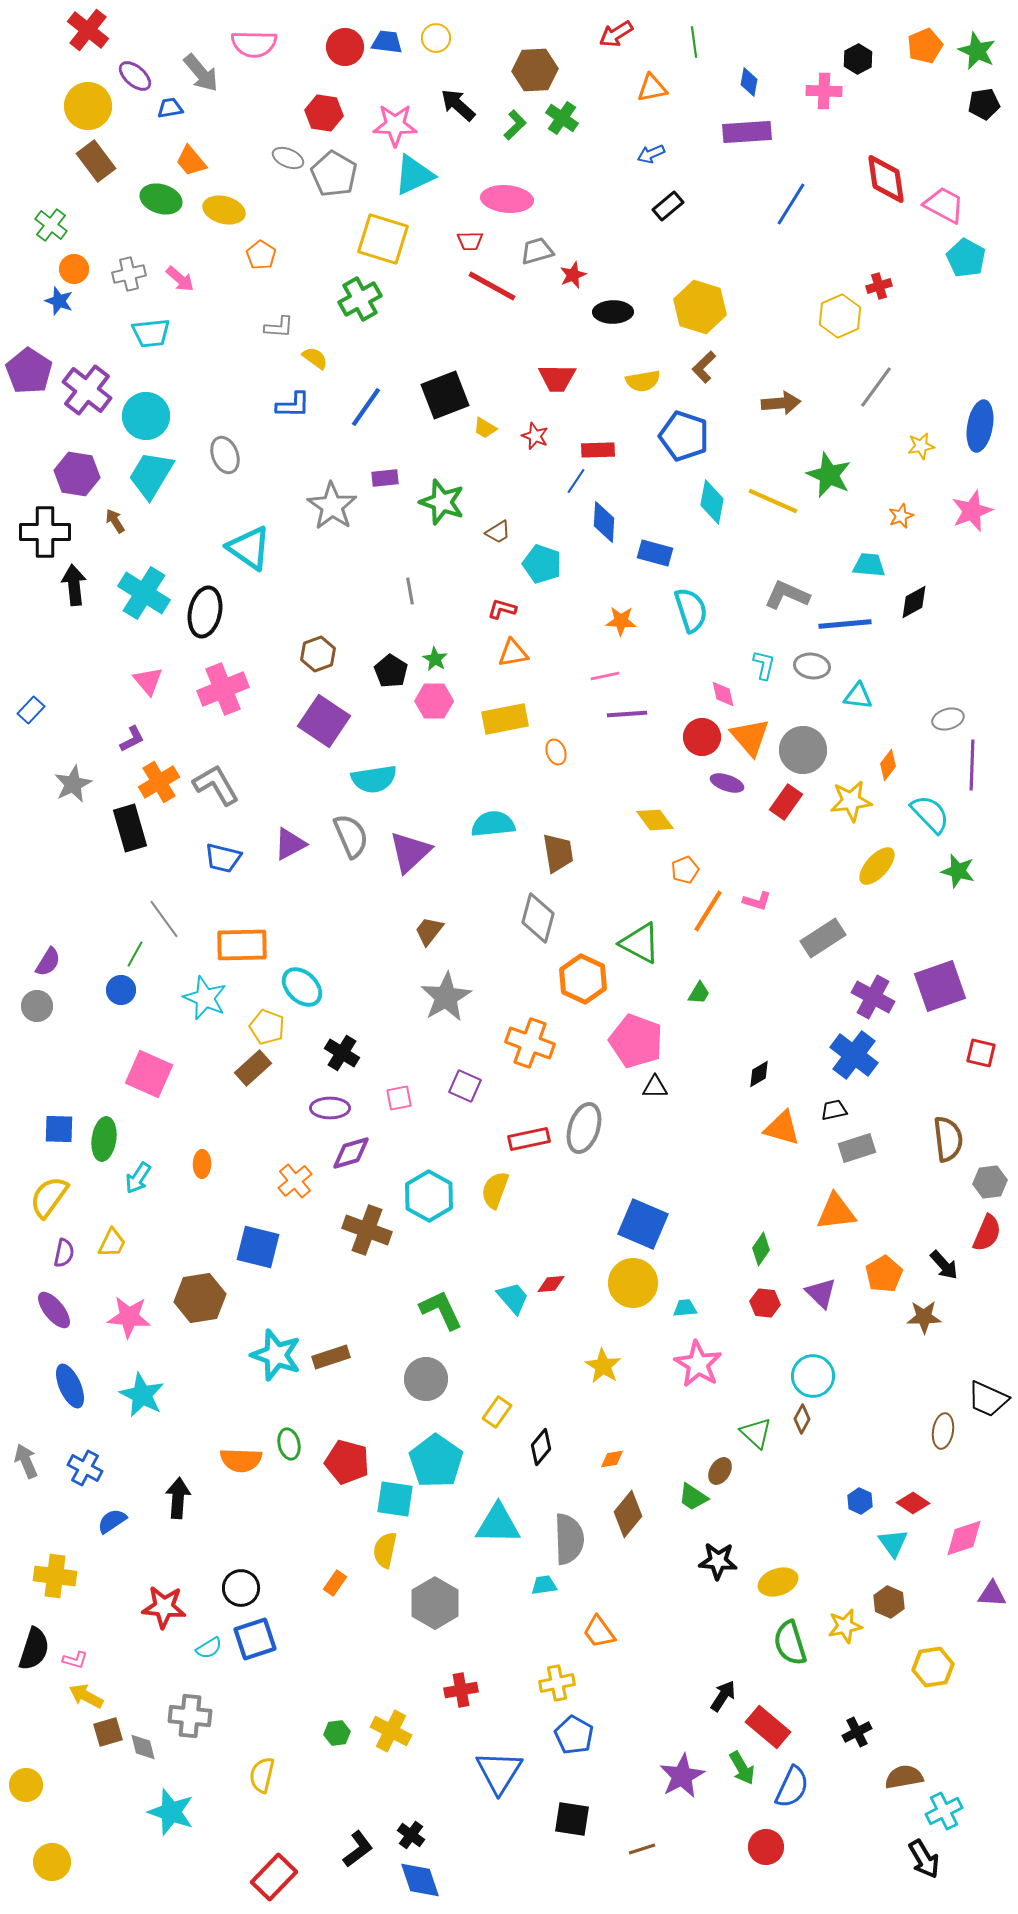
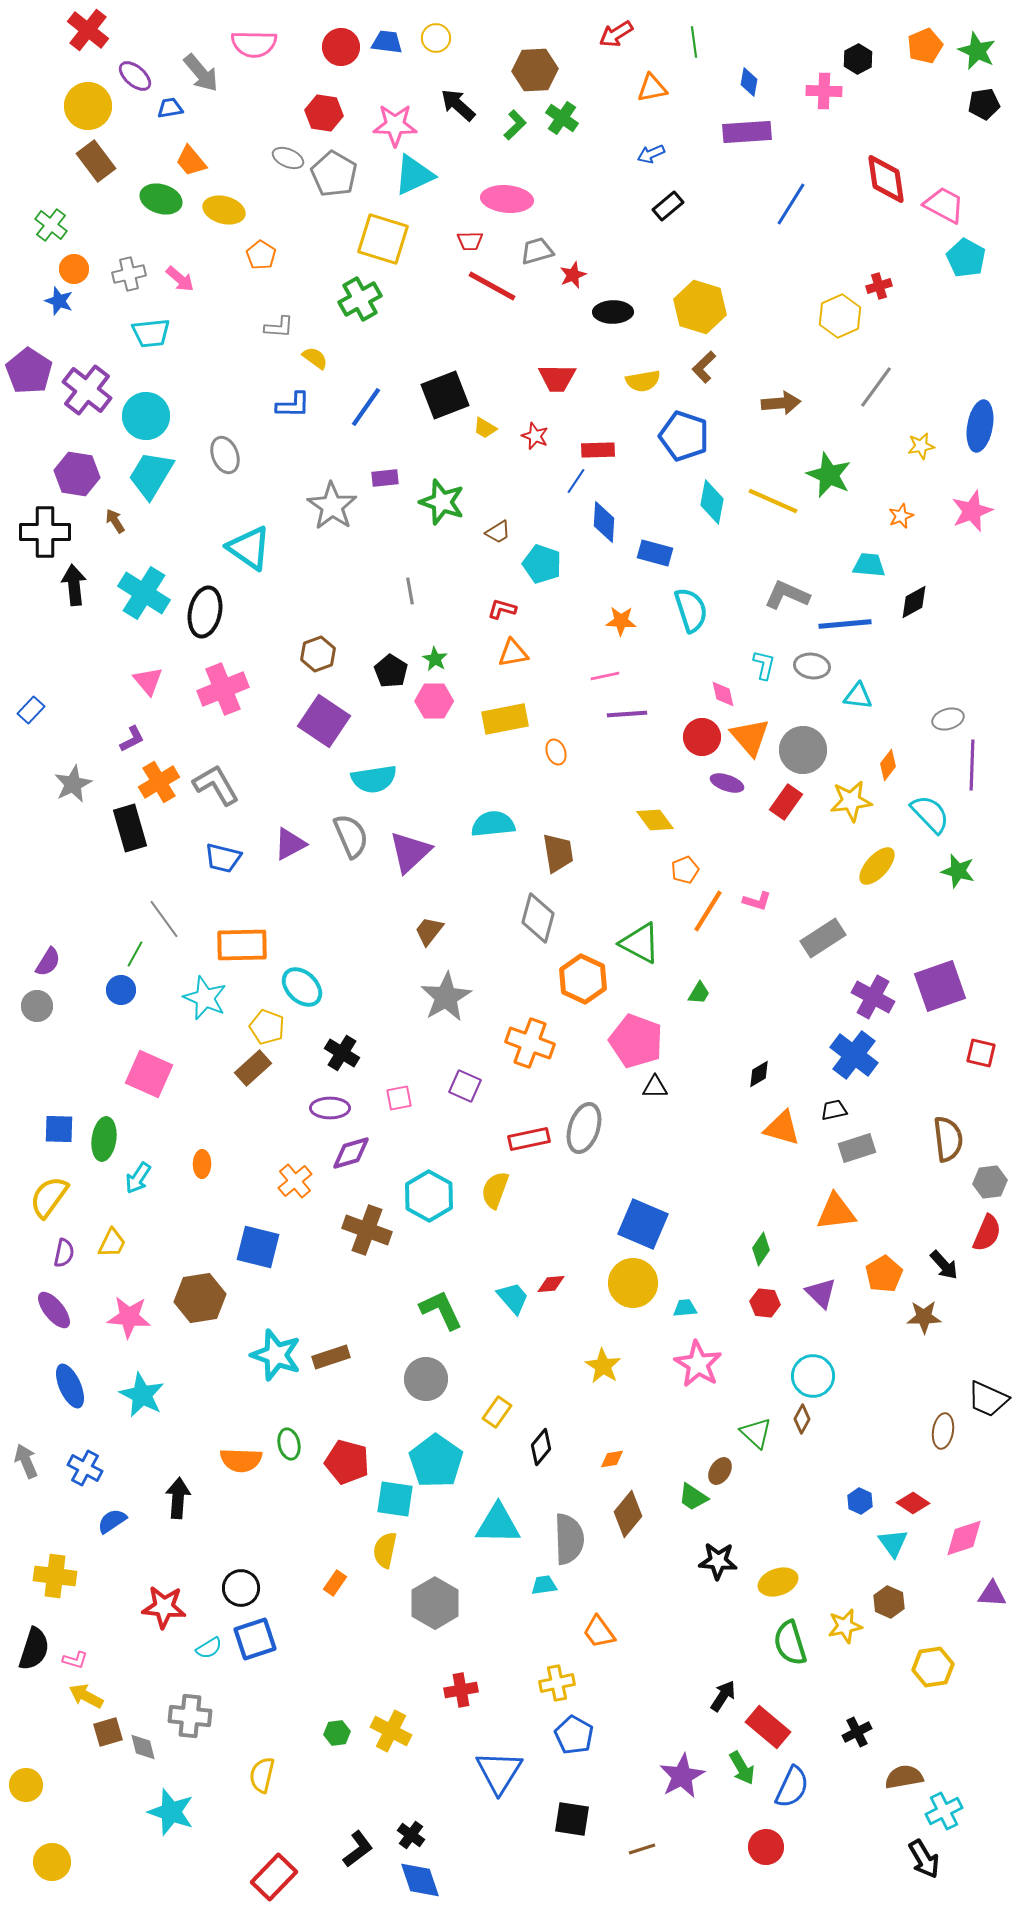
red circle at (345, 47): moved 4 px left
